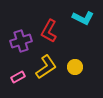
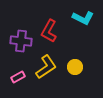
purple cross: rotated 25 degrees clockwise
